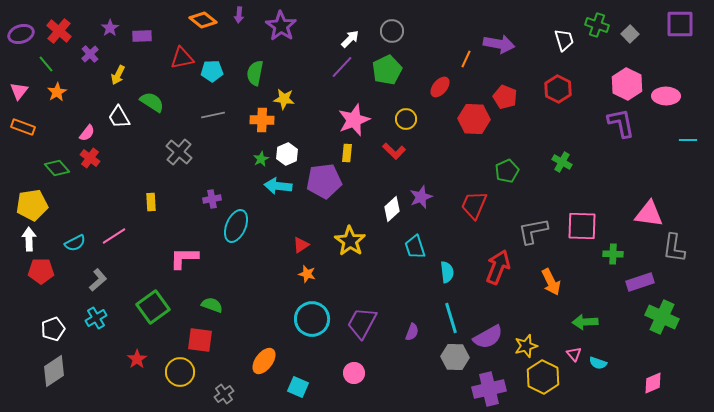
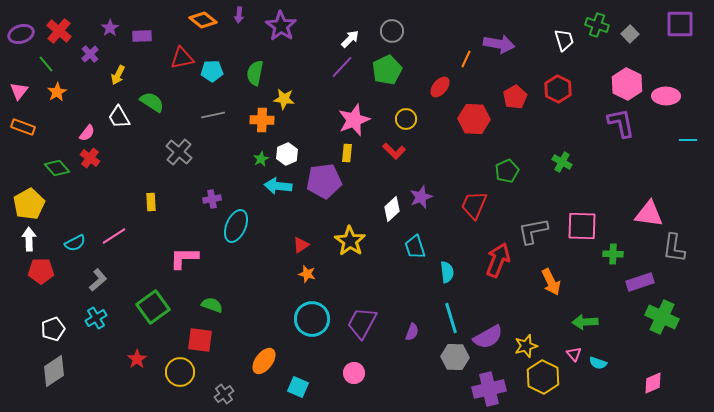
red pentagon at (505, 97): moved 10 px right; rotated 20 degrees clockwise
yellow pentagon at (32, 205): moved 3 px left, 1 px up; rotated 20 degrees counterclockwise
red arrow at (498, 267): moved 7 px up
